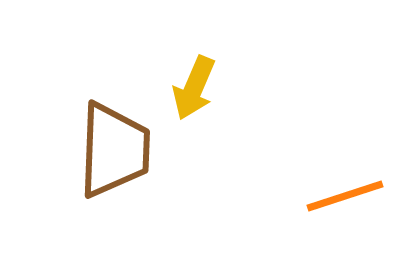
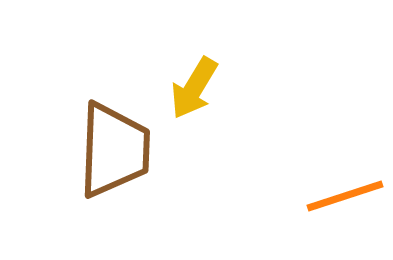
yellow arrow: rotated 8 degrees clockwise
